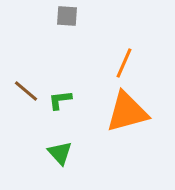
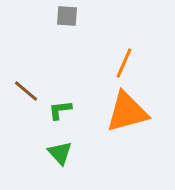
green L-shape: moved 10 px down
